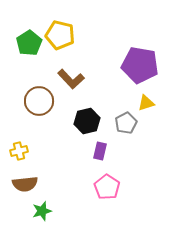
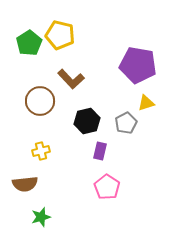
purple pentagon: moved 2 px left
brown circle: moved 1 px right
yellow cross: moved 22 px right
green star: moved 1 px left, 6 px down
